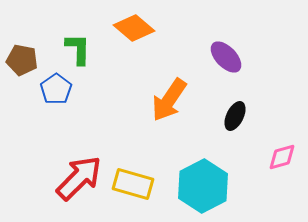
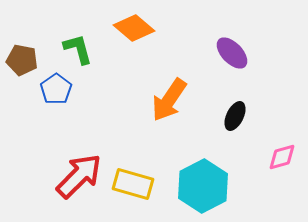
green L-shape: rotated 16 degrees counterclockwise
purple ellipse: moved 6 px right, 4 px up
red arrow: moved 2 px up
